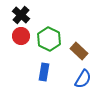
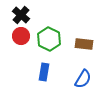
brown rectangle: moved 5 px right, 7 px up; rotated 36 degrees counterclockwise
